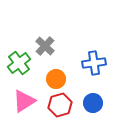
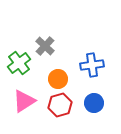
blue cross: moved 2 px left, 2 px down
orange circle: moved 2 px right
blue circle: moved 1 px right
